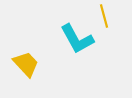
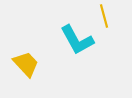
cyan L-shape: moved 1 px down
